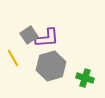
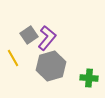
purple L-shape: rotated 45 degrees counterclockwise
green cross: moved 4 px right; rotated 12 degrees counterclockwise
